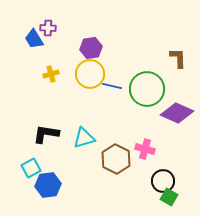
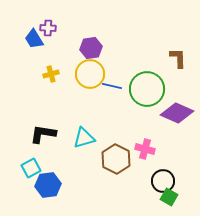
black L-shape: moved 3 px left
